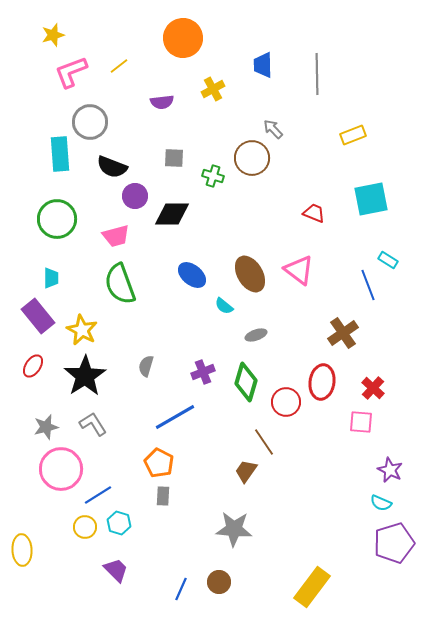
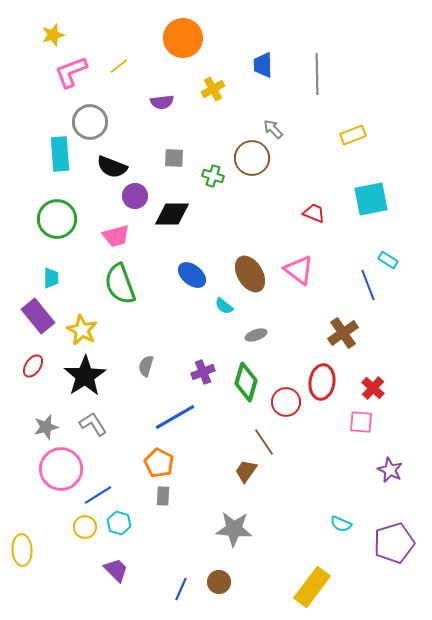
cyan semicircle at (381, 503): moved 40 px left, 21 px down
